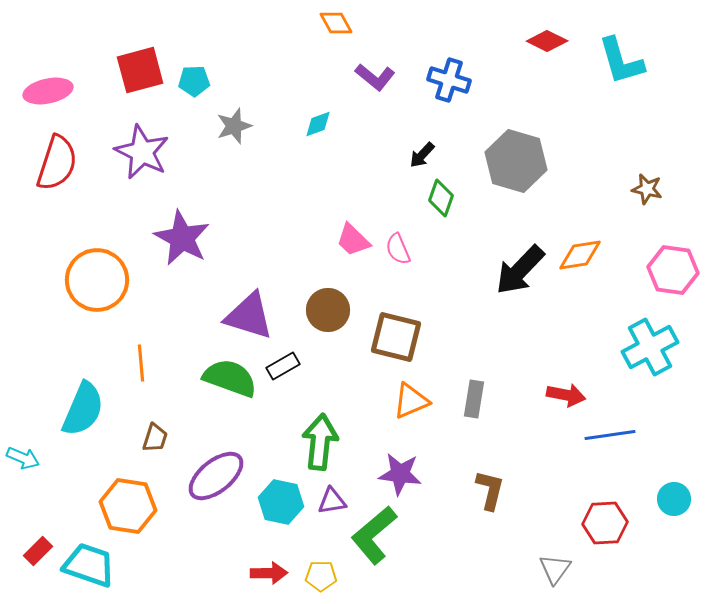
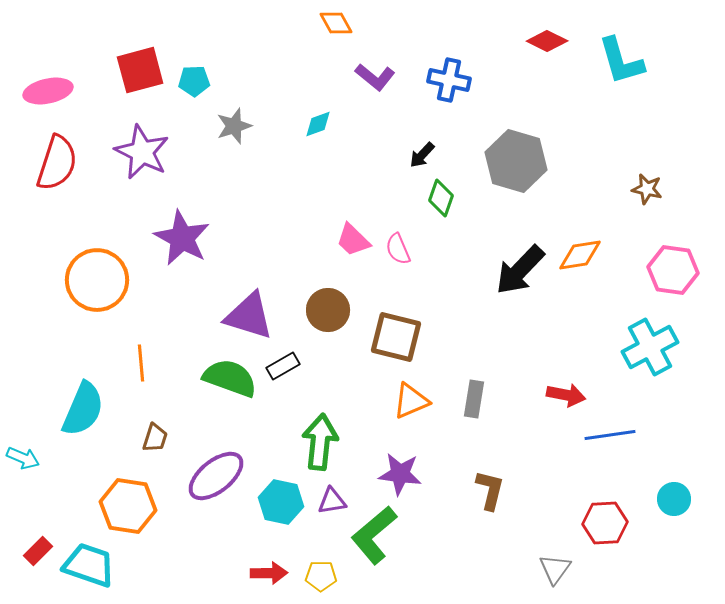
blue cross at (449, 80): rotated 6 degrees counterclockwise
